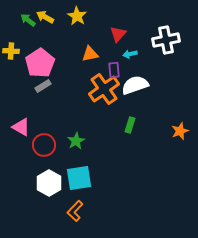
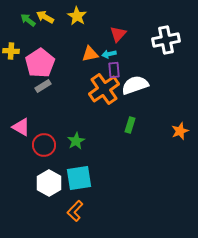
cyan arrow: moved 21 px left
